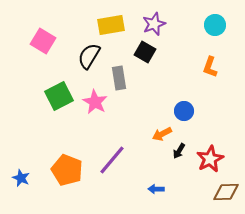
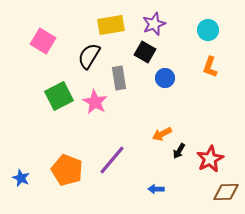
cyan circle: moved 7 px left, 5 px down
blue circle: moved 19 px left, 33 px up
